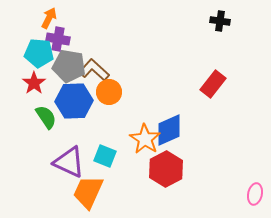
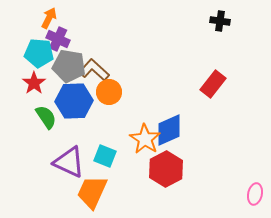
purple cross: rotated 15 degrees clockwise
orange trapezoid: moved 4 px right
